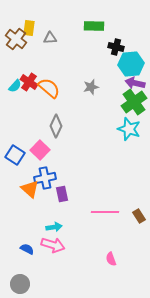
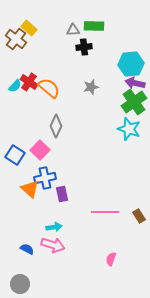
yellow rectangle: rotated 56 degrees counterclockwise
gray triangle: moved 23 px right, 8 px up
black cross: moved 32 px left; rotated 21 degrees counterclockwise
pink semicircle: rotated 40 degrees clockwise
